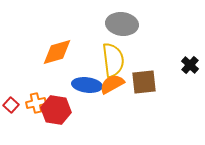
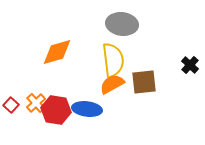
blue ellipse: moved 24 px down
orange cross: rotated 30 degrees counterclockwise
